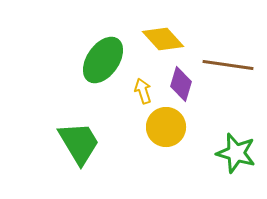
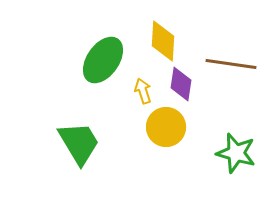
yellow diamond: moved 2 px down; rotated 45 degrees clockwise
brown line: moved 3 px right, 1 px up
purple diamond: rotated 8 degrees counterclockwise
